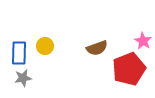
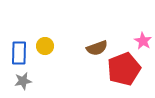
red pentagon: moved 5 px left
gray star: moved 3 px down
